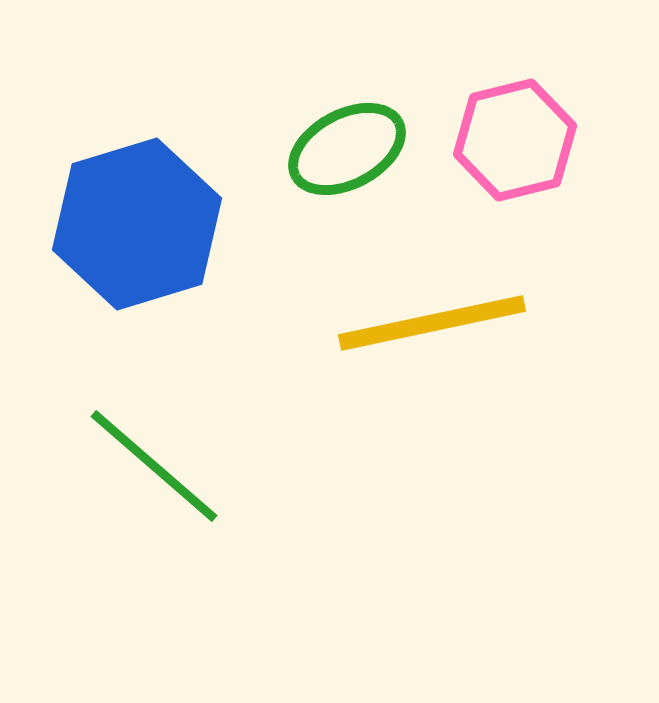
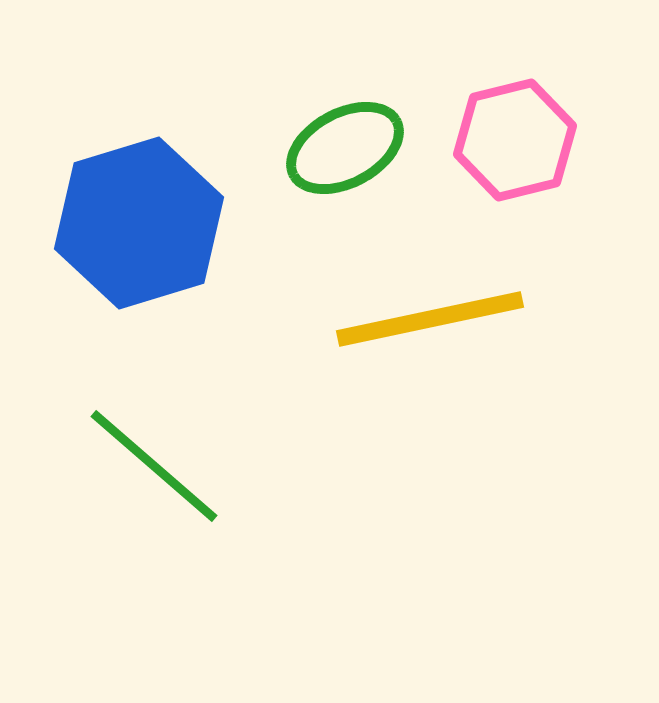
green ellipse: moved 2 px left, 1 px up
blue hexagon: moved 2 px right, 1 px up
yellow line: moved 2 px left, 4 px up
